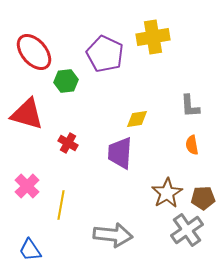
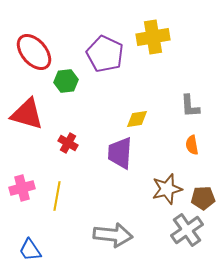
pink cross: moved 5 px left, 2 px down; rotated 30 degrees clockwise
brown star: moved 4 px up; rotated 16 degrees clockwise
yellow line: moved 4 px left, 9 px up
